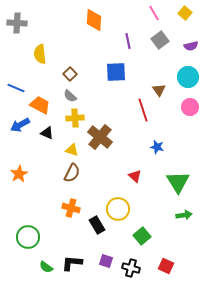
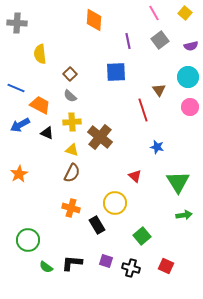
yellow cross: moved 3 px left, 4 px down
yellow circle: moved 3 px left, 6 px up
green circle: moved 3 px down
